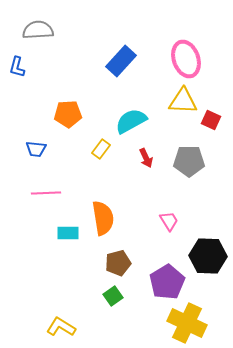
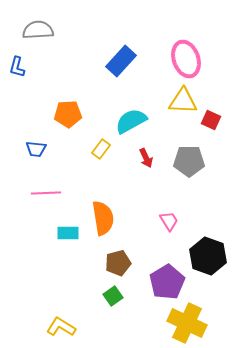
black hexagon: rotated 18 degrees clockwise
